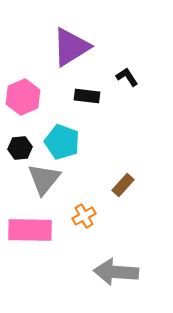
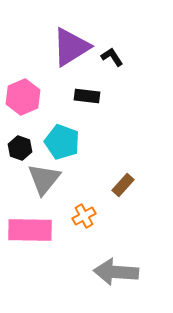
black L-shape: moved 15 px left, 20 px up
black hexagon: rotated 25 degrees clockwise
